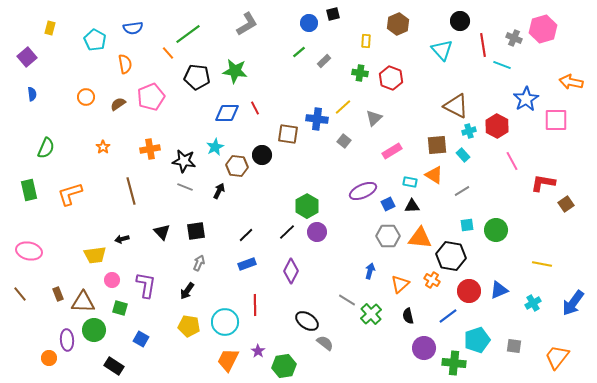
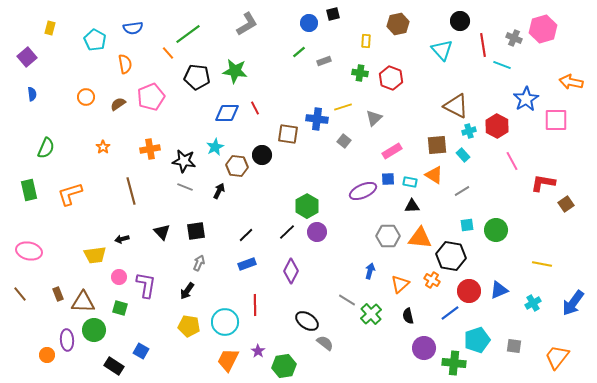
brown hexagon at (398, 24): rotated 10 degrees clockwise
gray rectangle at (324, 61): rotated 24 degrees clockwise
yellow line at (343, 107): rotated 24 degrees clockwise
blue square at (388, 204): moved 25 px up; rotated 24 degrees clockwise
pink circle at (112, 280): moved 7 px right, 3 px up
blue line at (448, 316): moved 2 px right, 3 px up
blue square at (141, 339): moved 12 px down
orange circle at (49, 358): moved 2 px left, 3 px up
